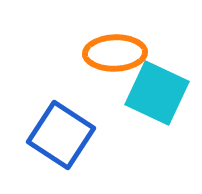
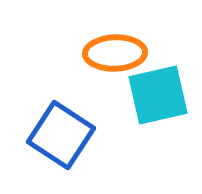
cyan square: moved 1 px right, 2 px down; rotated 38 degrees counterclockwise
